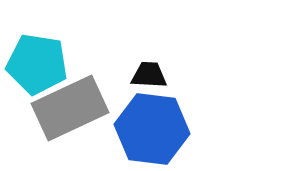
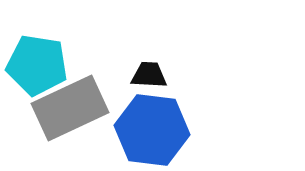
cyan pentagon: moved 1 px down
blue hexagon: moved 1 px down
